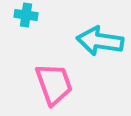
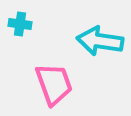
cyan cross: moved 6 px left, 9 px down
